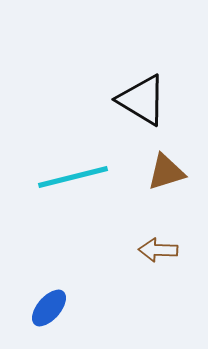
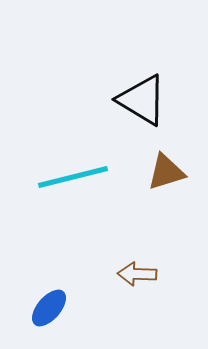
brown arrow: moved 21 px left, 24 px down
